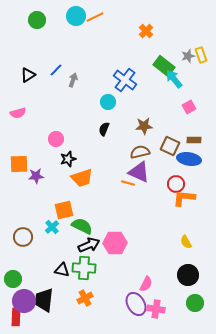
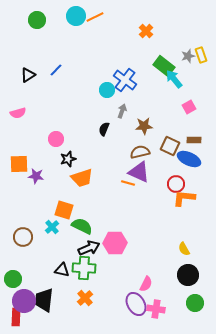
gray arrow at (73, 80): moved 49 px right, 31 px down
cyan circle at (108, 102): moved 1 px left, 12 px up
blue ellipse at (189, 159): rotated 15 degrees clockwise
purple star at (36, 176): rotated 14 degrees clockwise
orange square at (64, 210): rotated 30 degrees clockwise
yellow semicircle at (186, 242): moved 2 px left, 7 px down
black arrow at (89, 245): moved 3 px down
orange cross at (85, 298): rotated 14 degrees counterclockwise
